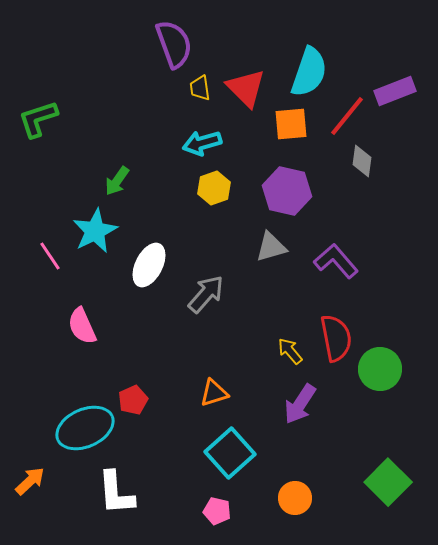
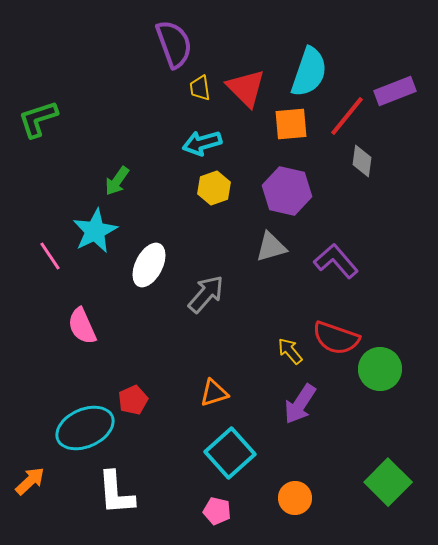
red semicircle: rotated 120 degrees clockwise
